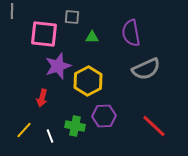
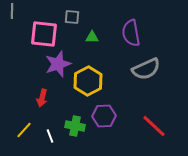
purple star: moved 2 px up
